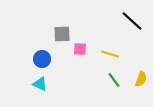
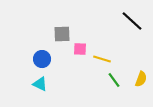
yellow line: moved 8 px left, 5 px down
